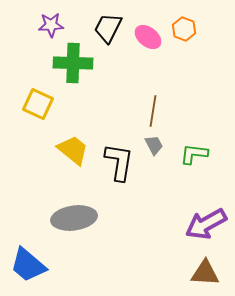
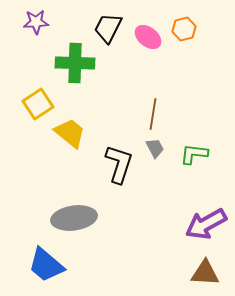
purple star: moved 15 px left, 3 px up
orange hexagon: rotated 25 degrees clockwise
green cross: moved 2 px right
yellow square: rotated 32 degrees clockwise
brown line: moved 3 px down
gray trapezoid: moved 1 px right, 3 px down
yellow trapezoid: moved 3 px left, 17 px up
black L-shape: moved 2 px down; rotated 9 degrees clockwise
blue trapezoid: moved 18 px right
